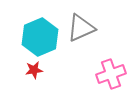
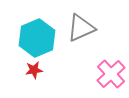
cyan hexagon: moved 3 px left, 1 px down
pink cross: rotated 24 degrees counterclockwise
